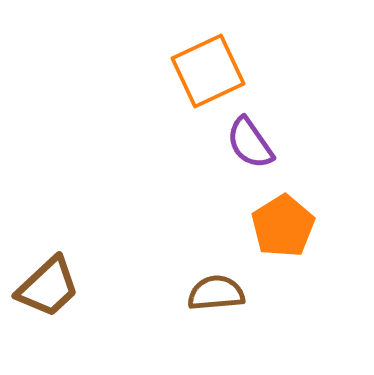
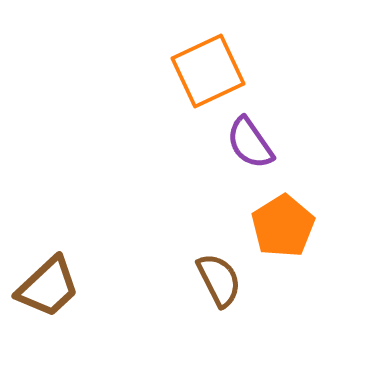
brown semicircle: moved 3 px right, 13 px up; rotated 68 degrees clockwise
